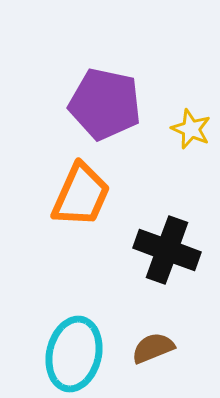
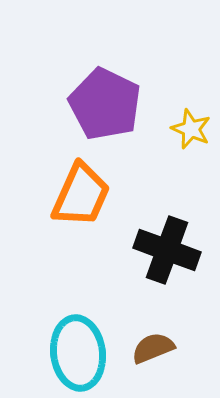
purple pentagon: rotated 14 degrees clockwise
cyan ellipse: moved 4 px right, 1 px up; rotated 20 degrees counterclockwise
